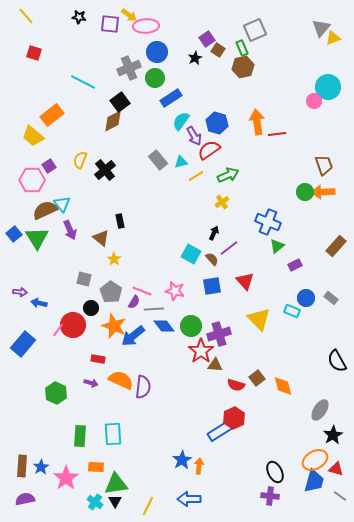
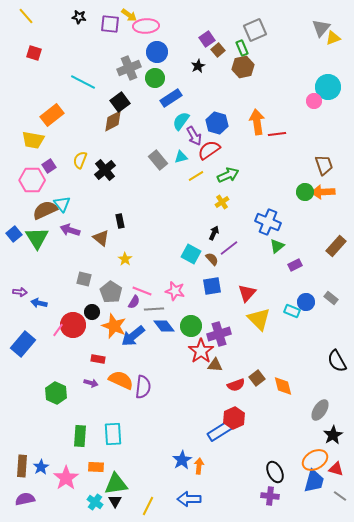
brown square at (218, 50): rotated 16 degrees clockwise
black star at (195, 58): moved 3 px right, 8 px down
yellow trapezoid at (33, 136): moved 4 px down; rotated 30 degrees counterclockwise
cyan triangle at (181, 162): moved 5 px up
purple arrow at (70, 230): rotated 132 degrees clockwise
yellow star at (114, 259): moved 11 px right
red triangle at (245, 281): moved 2 px right, 12 px down; rotated 24 degrees clockwise
blue circle at (306, 298): moved 4 px down
black circle at (91, 308): moved 1 px right, 4 px down
red semicircle at (236, 385): rotated 36 degrees counterclockwise
